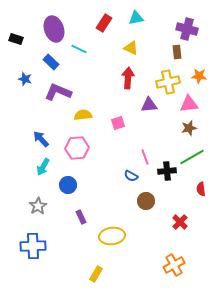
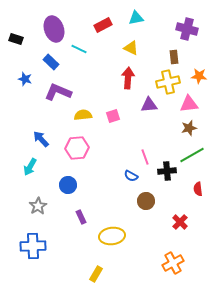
red rectangle: moved 1 px left, 2 px down; rotated 30 degrees clockwise
brown rectangle: moved 3 px left, 5 px down
pink square: moved 5 px left, 7 px up
green line: moved 2 px up
cyan arrow: moved 13 px left
red semicircle: moved 3 px left
orange cross: moved 1 px left, 2 px up
